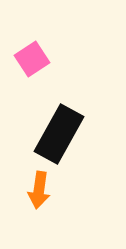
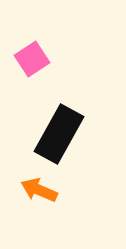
orange arrow: rotated 105 degrees clockwise
